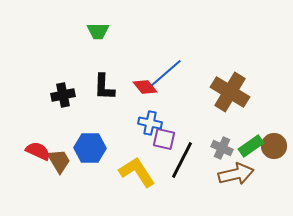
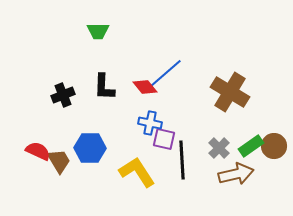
black cross: rotated 10 degrees counterclockwise
gray cross: moved 3 px left; rotated 20 degrees clockwise
black line: rotated 30 degrees counterclockwise
